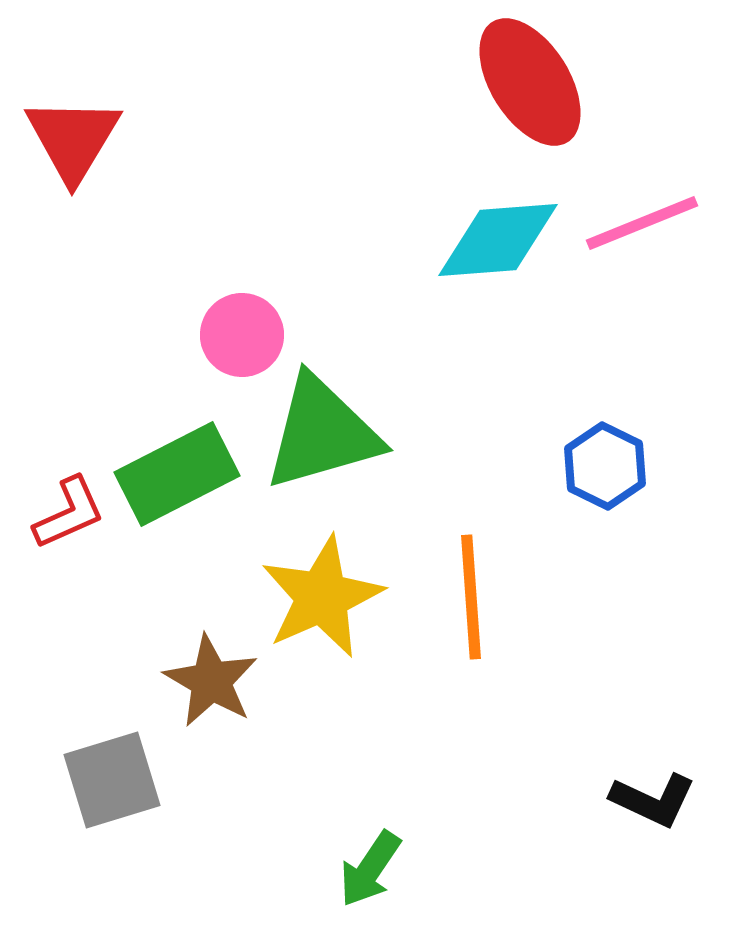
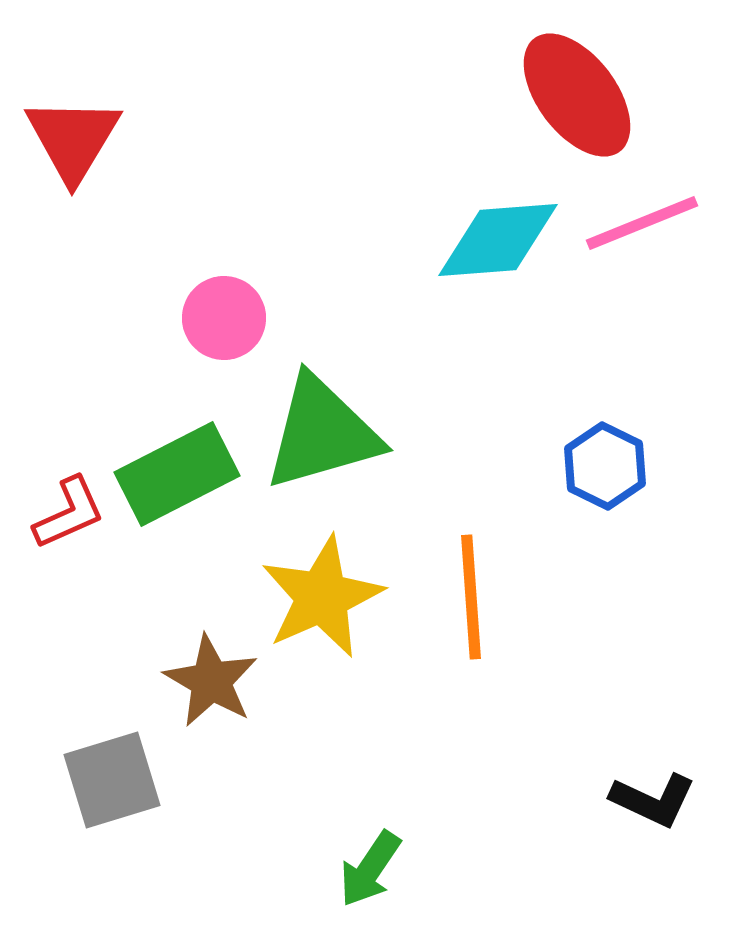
red ellipse: moved 47 px right, 13 px down; rotated 5 degrees counterclockwise
pink circle: moved 18 px left, 17 px up
